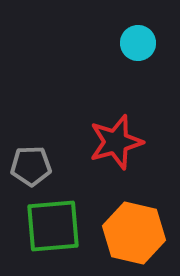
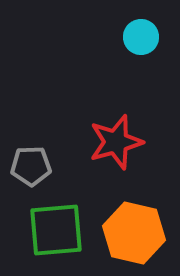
cyan circle: moved 3 px right, 6 px up
green square: moved 3 px right, 4 px down
